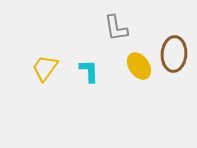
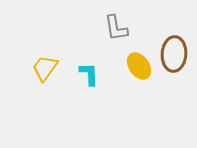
cyan L-shape: moved 3 px down
